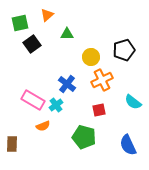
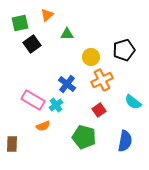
red square: rotated 24 degrees counterclockwise
blue semicircle: moved 3 px left, 4 px up; rotated 145 degrees counterclockwise
